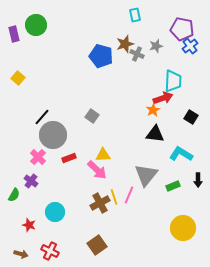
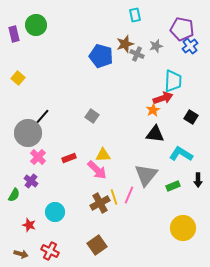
gray circle: moved 25 px left, 2 px up
